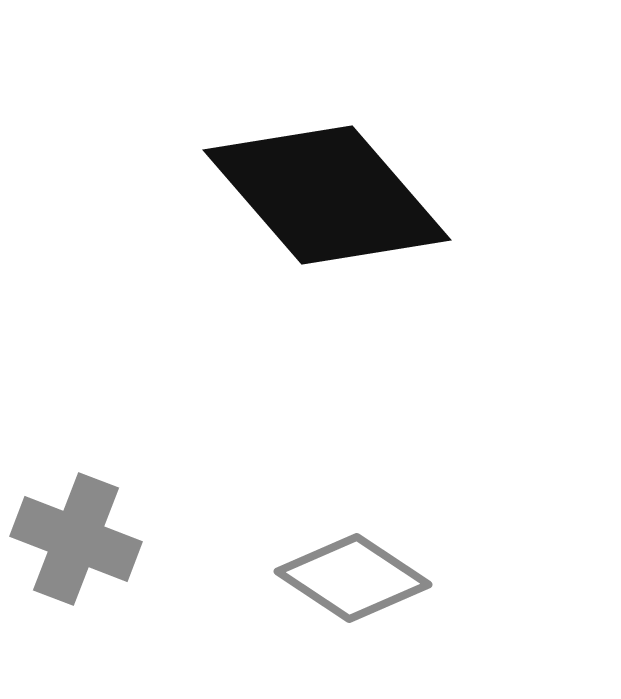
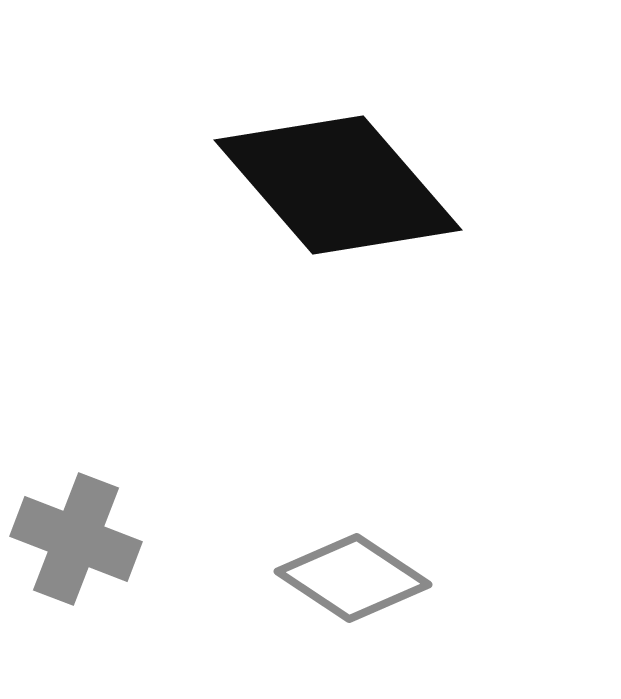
black diamond: moved 11 px right, 10 px up
